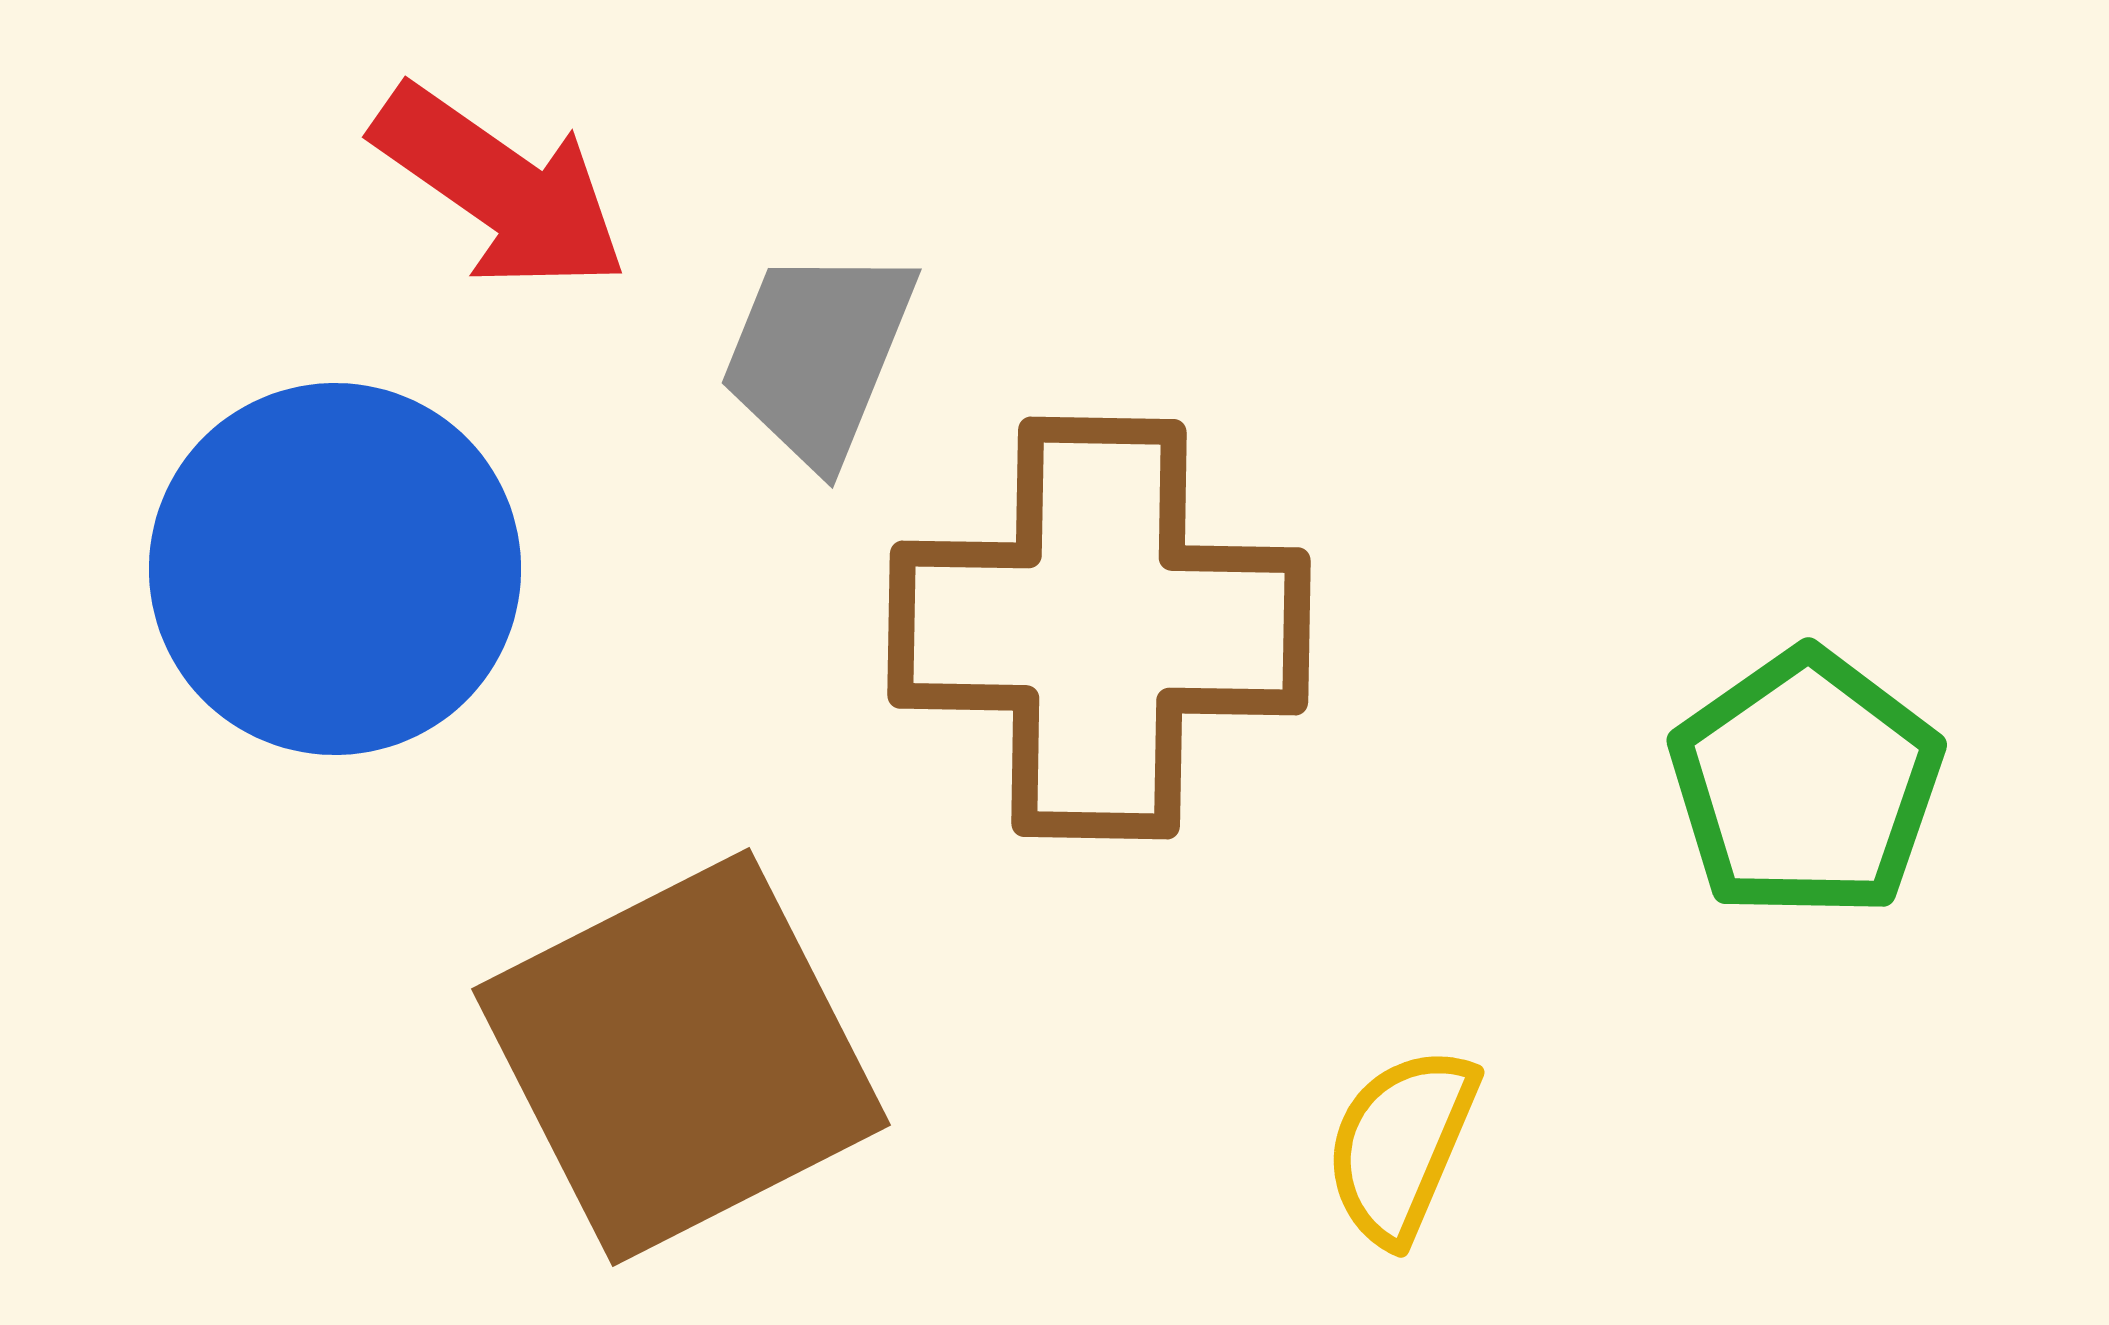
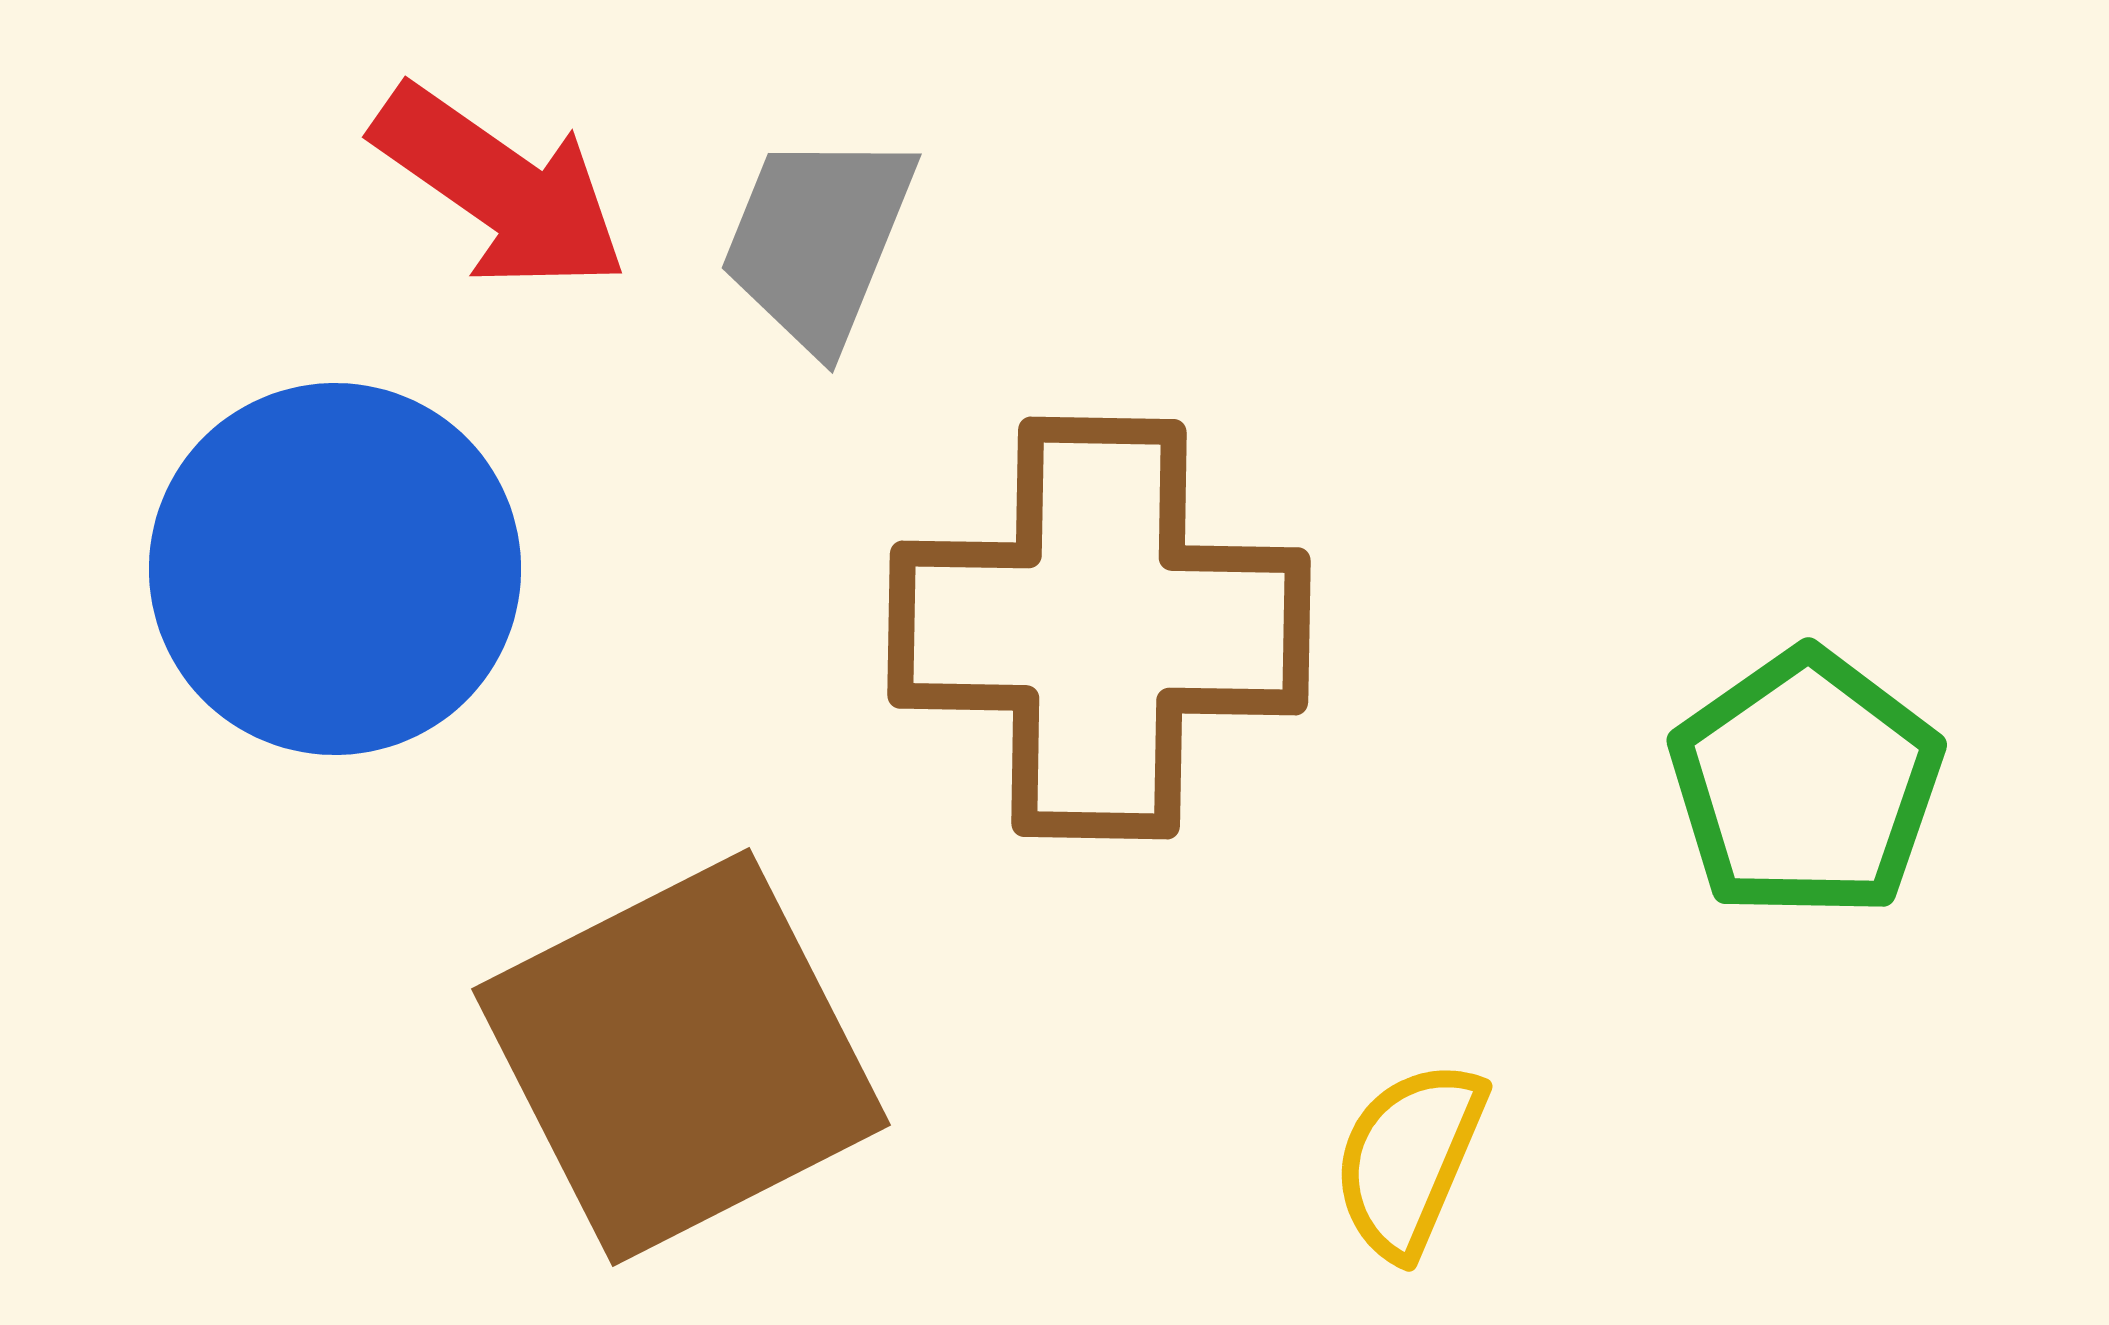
gray trapezoid: moved 115 px up
yellow semicircle: moved 8 px right, 14 px down
